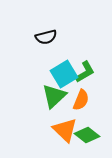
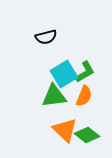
green triangle: rotated 36 degrees clockwise
orange semicircle: moved 3 px right, 4 px up
